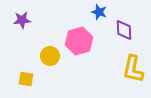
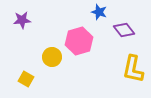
purple diamond: rotated 35 degrees counterclockwise
yellow circle: moved 2 px right, 1 px down
yellow square: rotated 21 degrees clockwise
